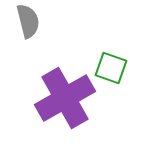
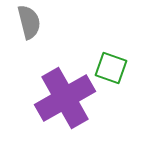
gray semicircle: moved 1 px right, 1 px down
